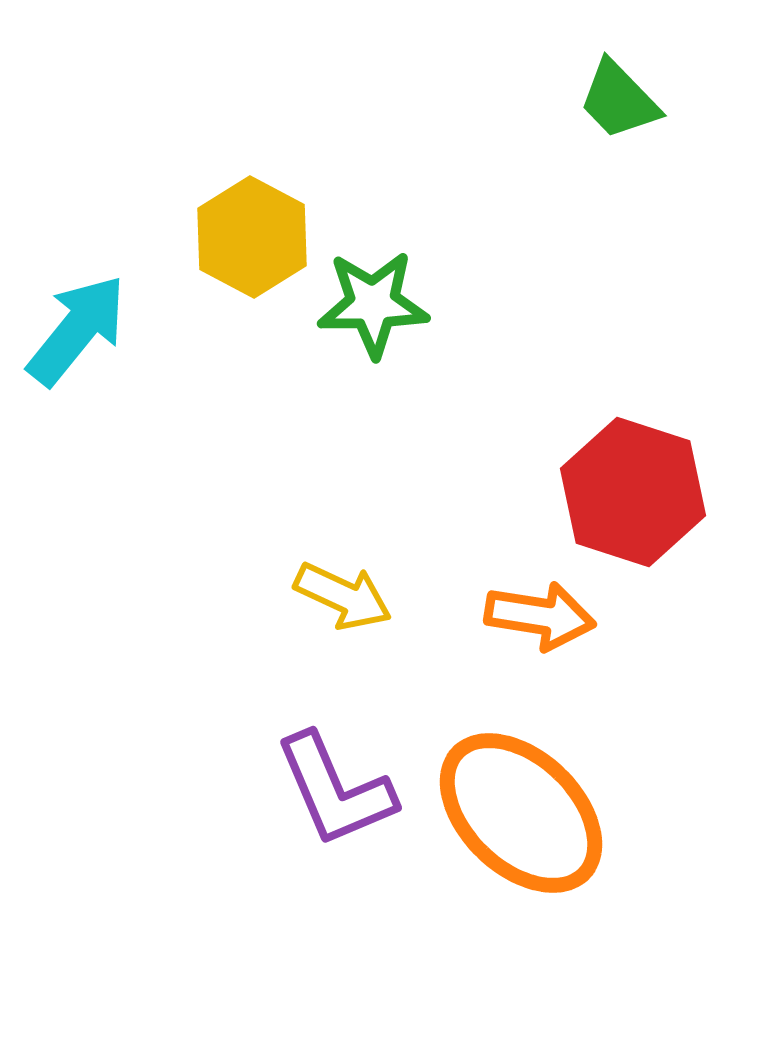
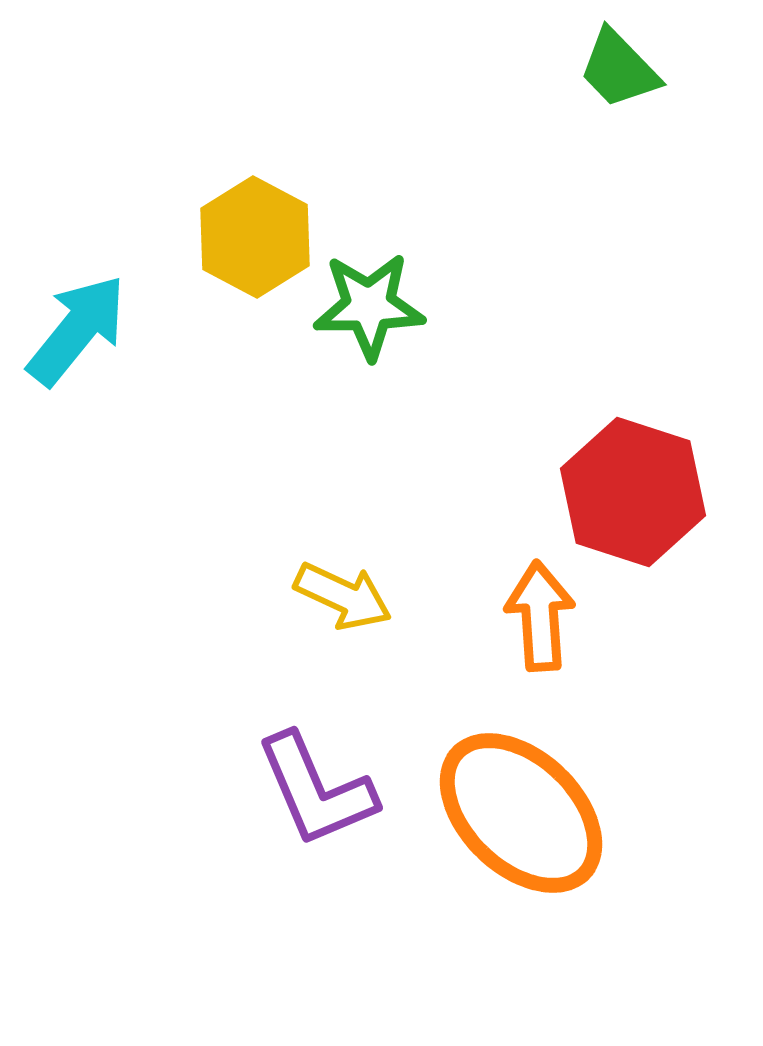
green trapezoid: moved 31 px up
yellow hexagon: moved 3 px right
green star: moved 4 px left, 2 px down
orange arrow: rotated 103 degrees counterclockwise
purple L-shape: moved 19 px left
